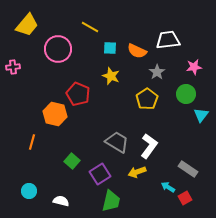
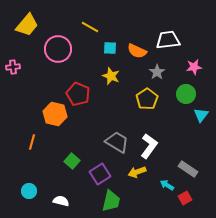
cyan arrow: moved 1 px left, 2 px up
